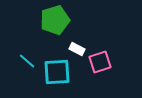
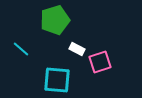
cyan line: moved 6 px left, 12 px up
cyan square: moved 8 px down; rotated 8 degrees clockwise
